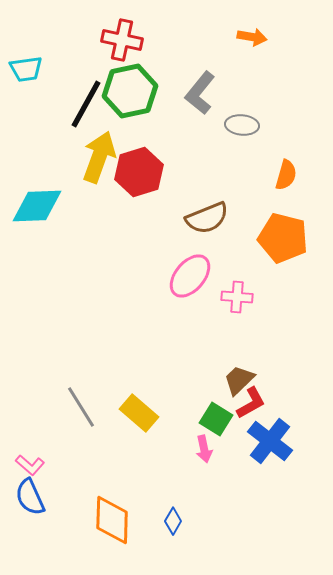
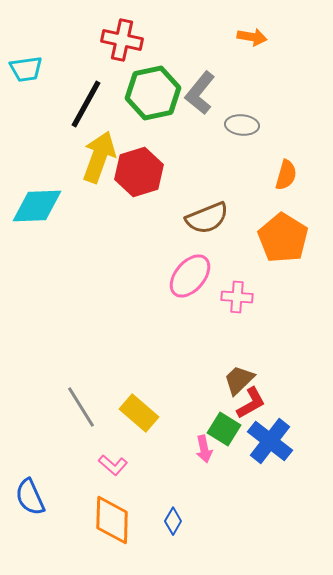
green hexagon: moved 23 px right, 2 px down
orange pentagon: rotated 18 degrees clockwise
green square: moved 8 px right, 10 px down
pink L-shape: moved 83 px right
